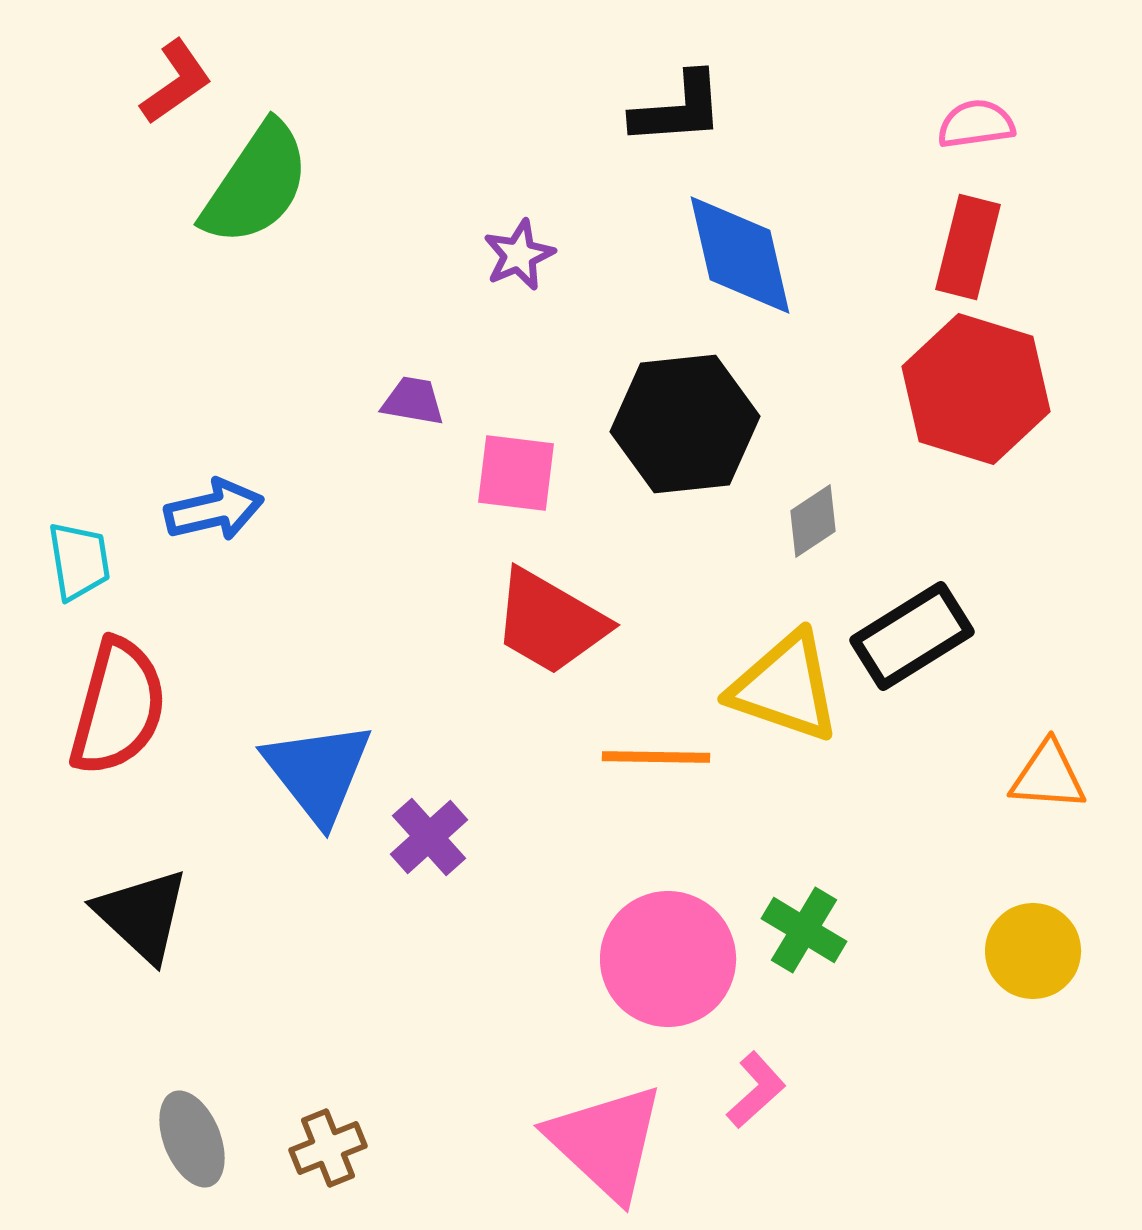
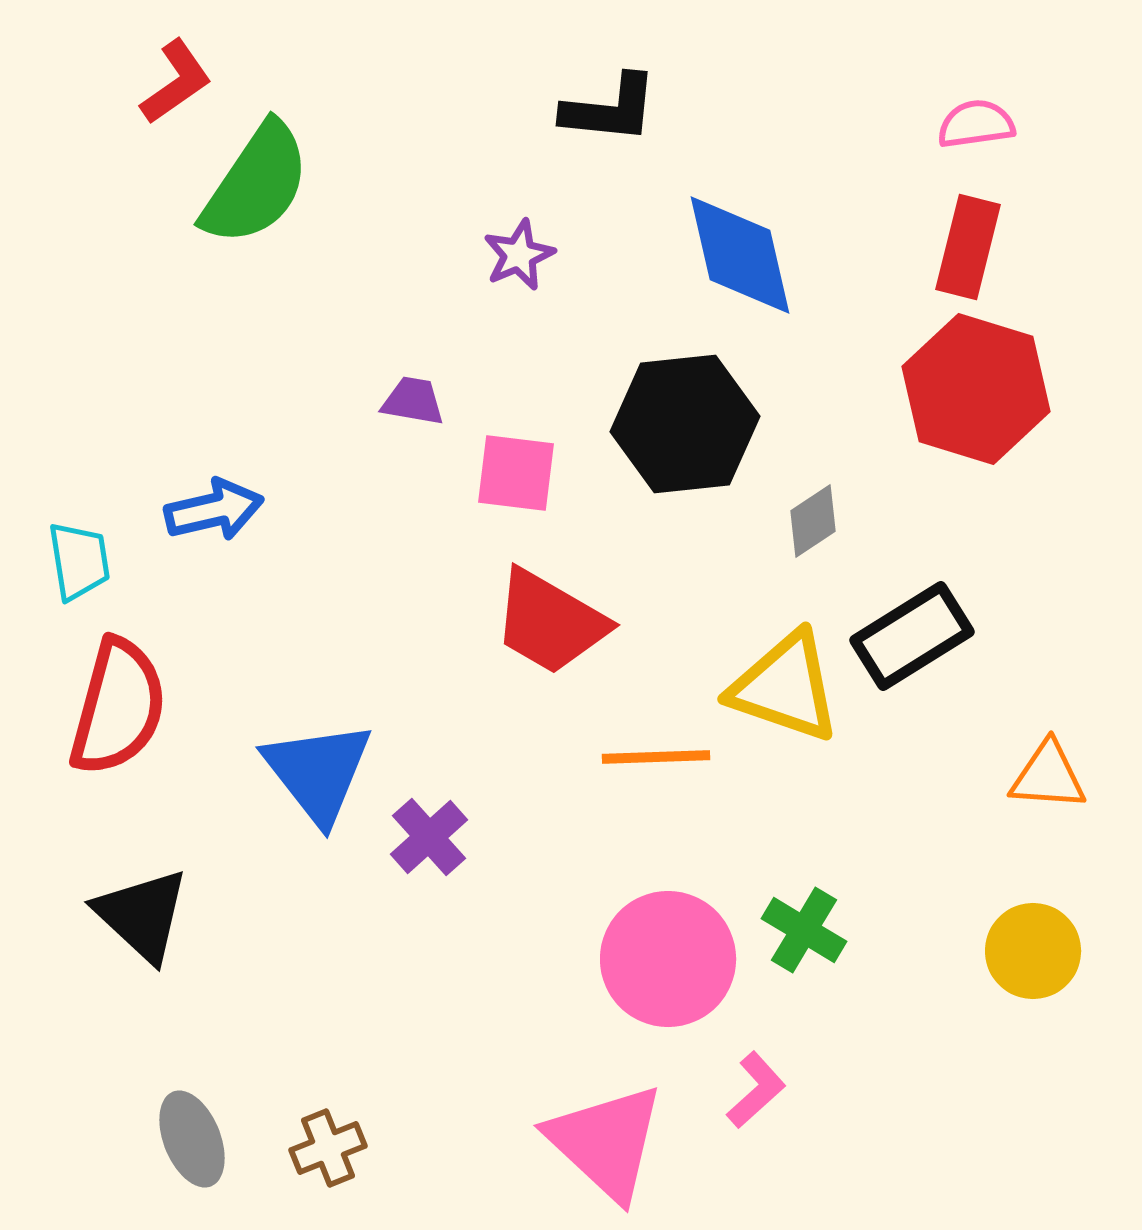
black L-shape: moved 68 px left; rotated 10 degrees clockwise
orange line: rotated 3 degrees counterclockwise
